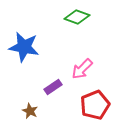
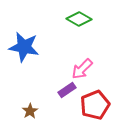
green diamond: moved 2 px right, 2 px down; rotated 10 degrees clockwise
purple rectangle: moved 14 px right, 3 px down
brown star: rotated 14 degrees clockwise
